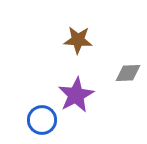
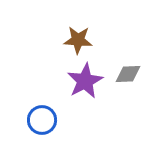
gray diamond: moved 1 px down
purple star: moved 9 px right, 14 px up
